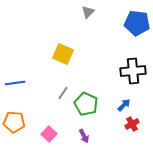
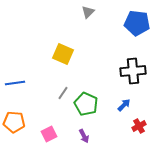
red cross: moved 7 px right, 2 px down
pink square: rotated 21 degrees clockwise
